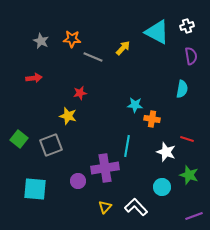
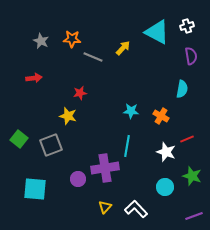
cyan star: moved 4 px left, 6 px down
orange cross: moved 9 px right, 3 px up; rotated 21 degrees clockwise
red line: rotated 40 degrees counterclockwise
green star: moved 3 px right, 1 px down
purple circle: moved 2 px up
cyan circle: moved 3 px right
white L-shape: moved 2 px down
